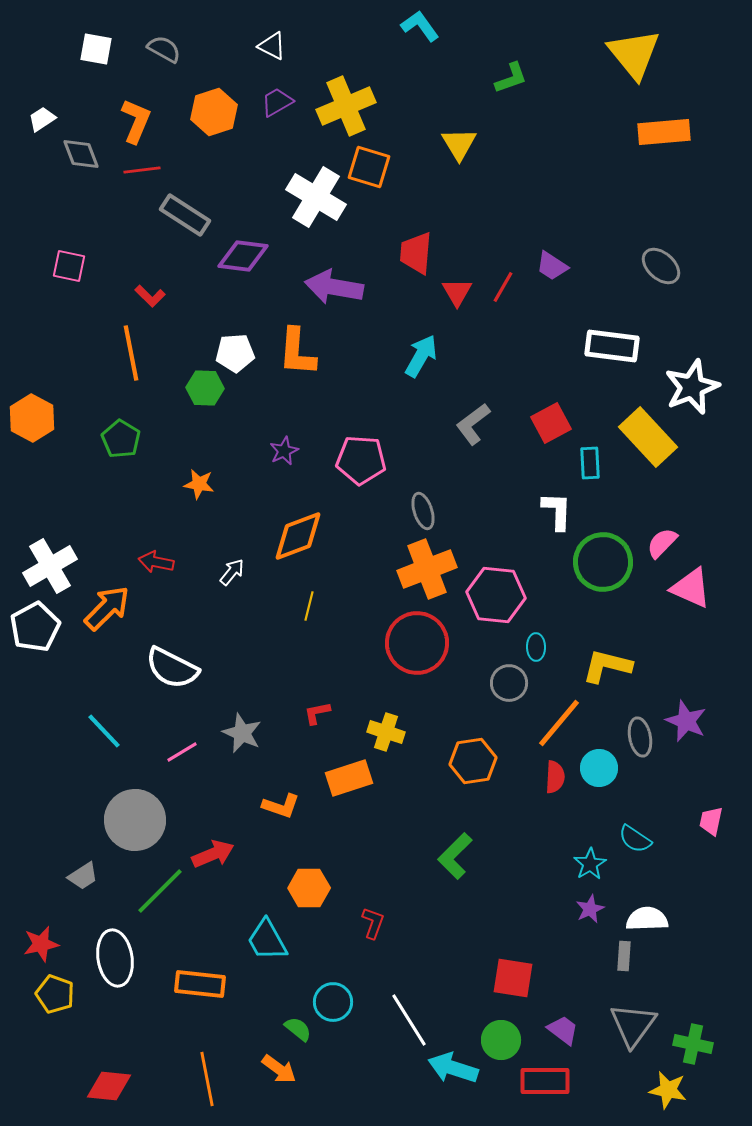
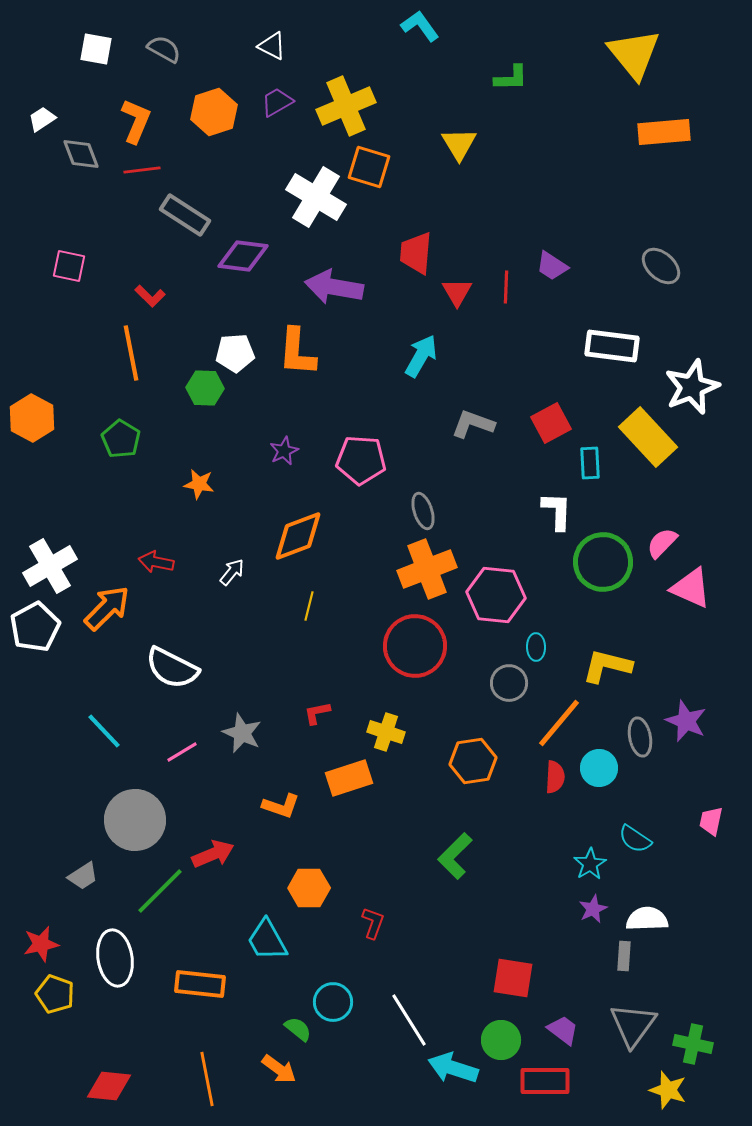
green L-shape at (511, 78): rotated 18 degrees clockwise
red line at (503, 287): moved 3 px right; rotated 28 degrees counterclockwise
gray L-shape at (473, 424): rotated 57 degrees clockwise
red circle at (417, 643): moved 2 px left, 3 px down
purple star at (590, 909): moved 3 px right
yellow star at (668, 1090): rotated 6 degrees clockwise
